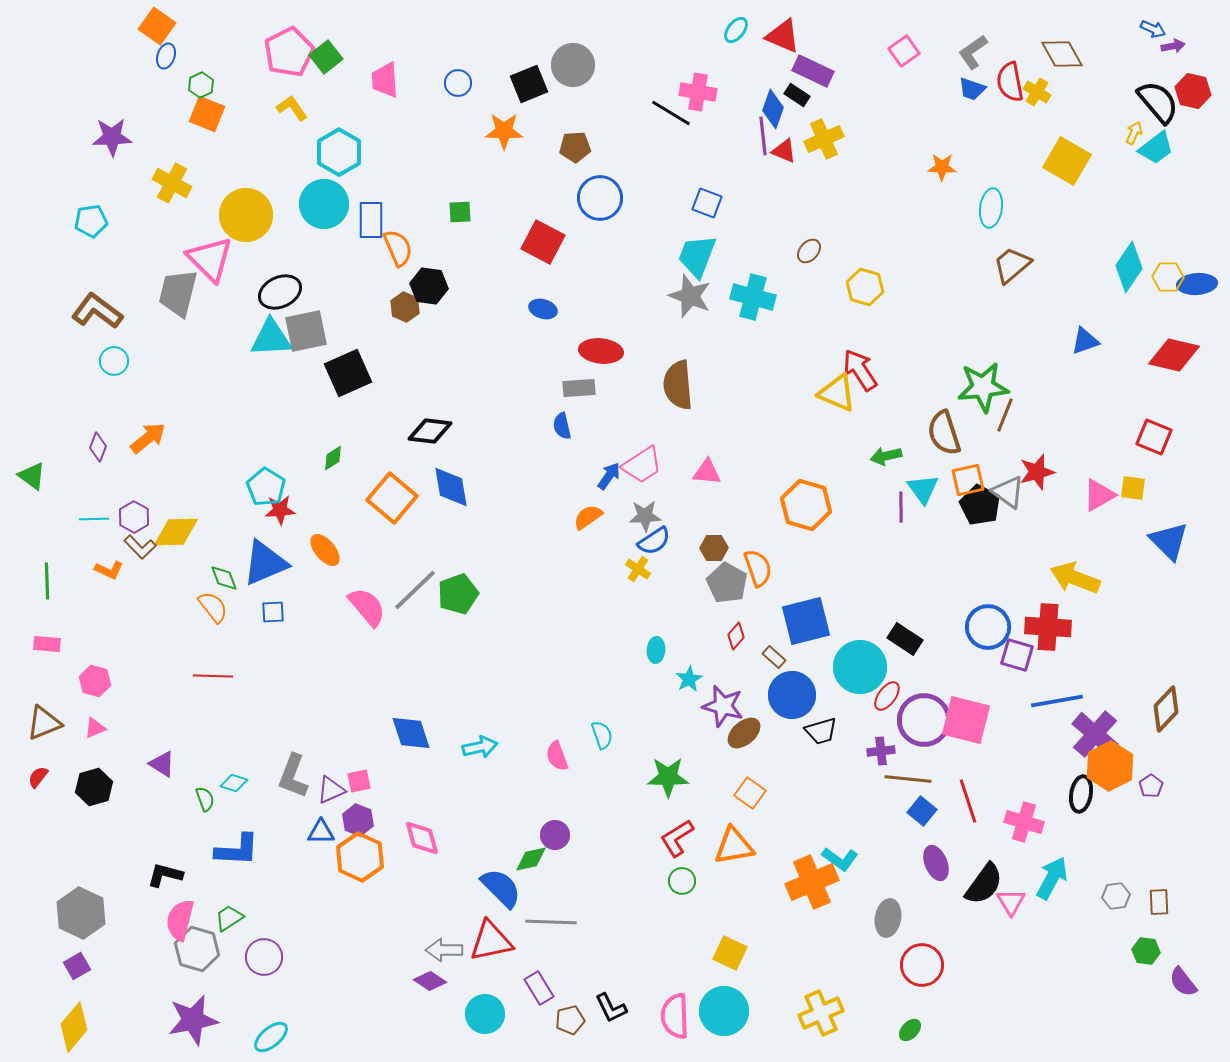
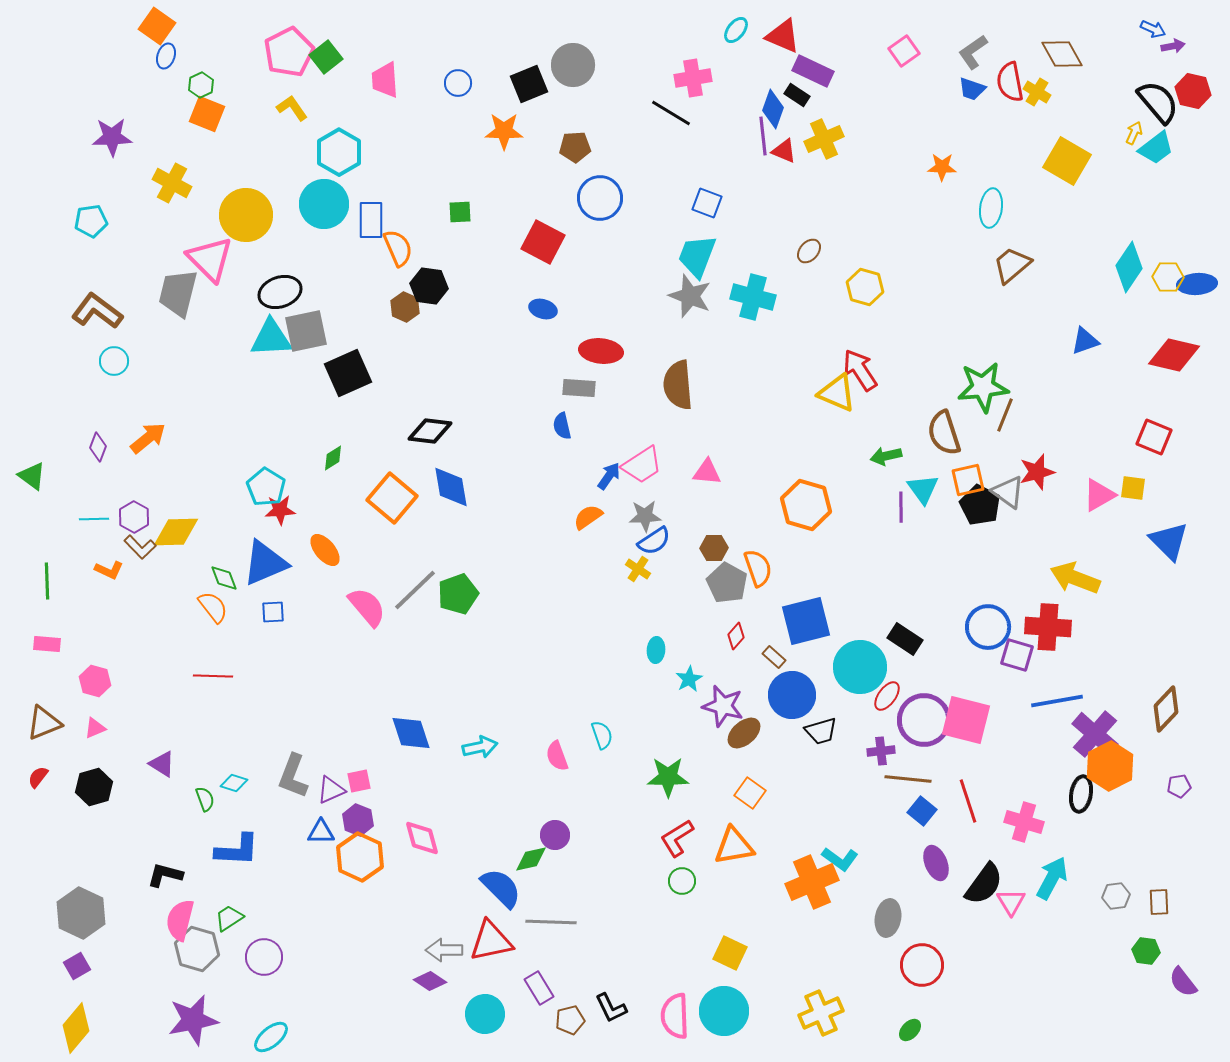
pink cross at (698, 92): moved 5 px left, 14 px up; rotated 18 degrees counterclockwise
black ellipse at (280, 292): rotated 6 degrees clockwise
gray rectangle at (579, 388): rotated 8 degrees clockwise
purple pentagon at (1151, 786): moved 28 px right; rotated 25 degrees clockwise
yellow diamond at (74, 1027): moved 2 px right, 1 px down
